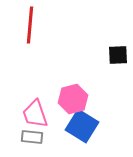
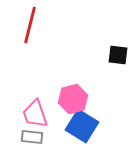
red line: rotated 9 degrees clockwise
black square: rotated 10 degrees clockwise
